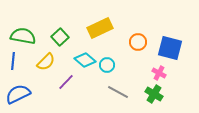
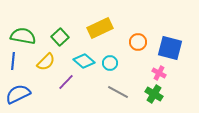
cyan diamond: moved 1 px left, 1 px down
cyan circle: moved 3 px right, 2 px up
